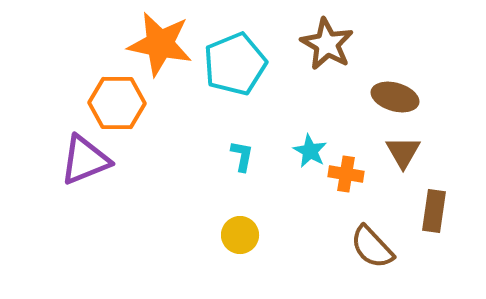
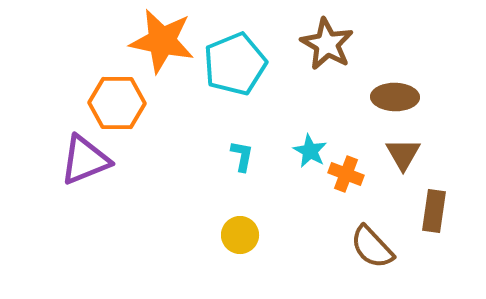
orange star: moved 2 px right, 3 px up
brown ellipse: rotated 15 degrees counterclockwise
brown triangle: moved 2 px down
orange cross: rotated 12 degrees clockwise
